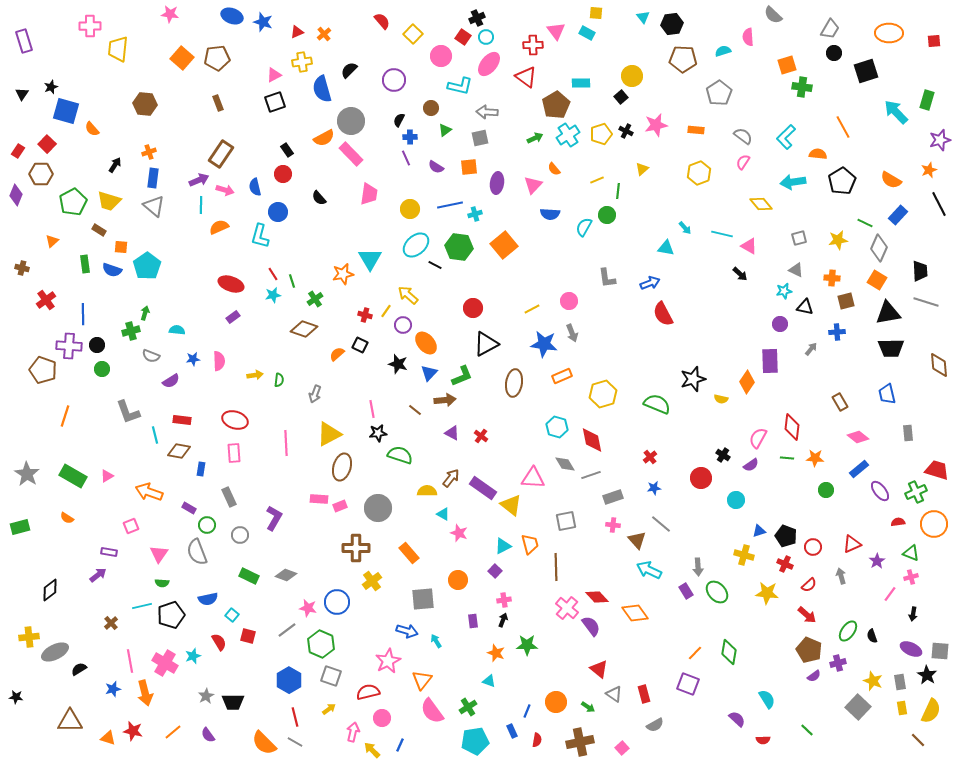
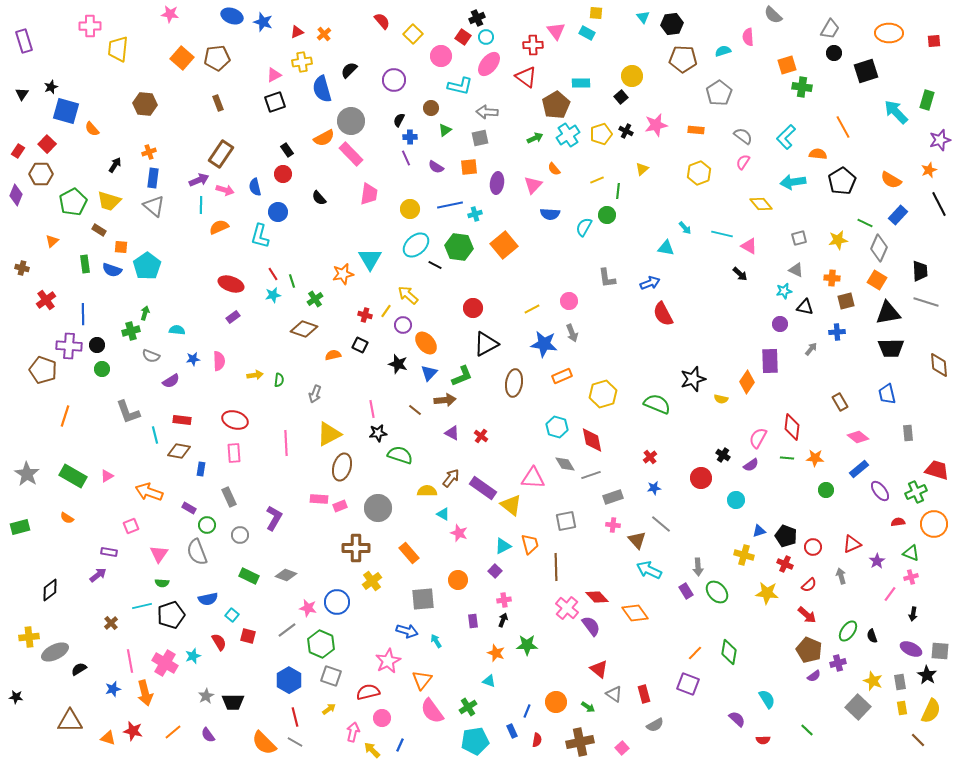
orange semicircle at (337, 354): moved 4 px left, 1 px down; rotated 28 degrees clockwise
